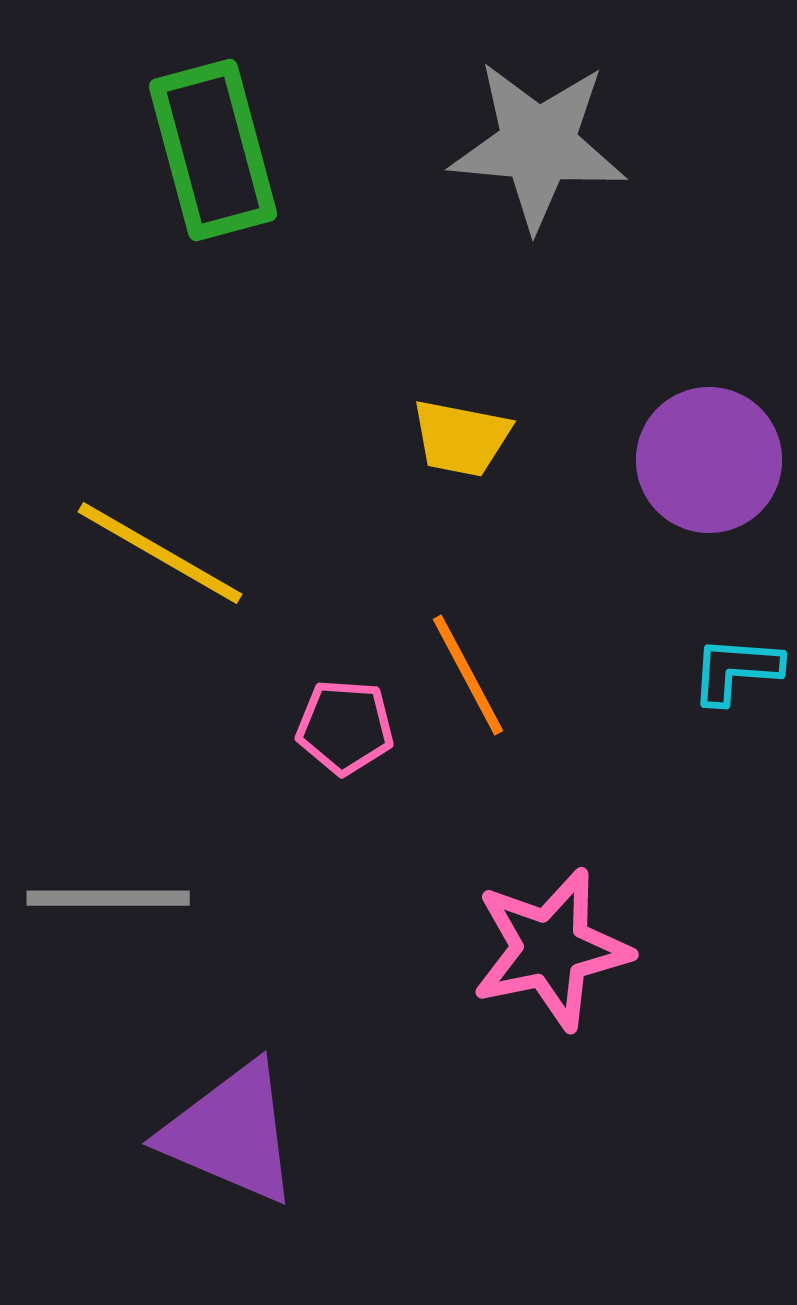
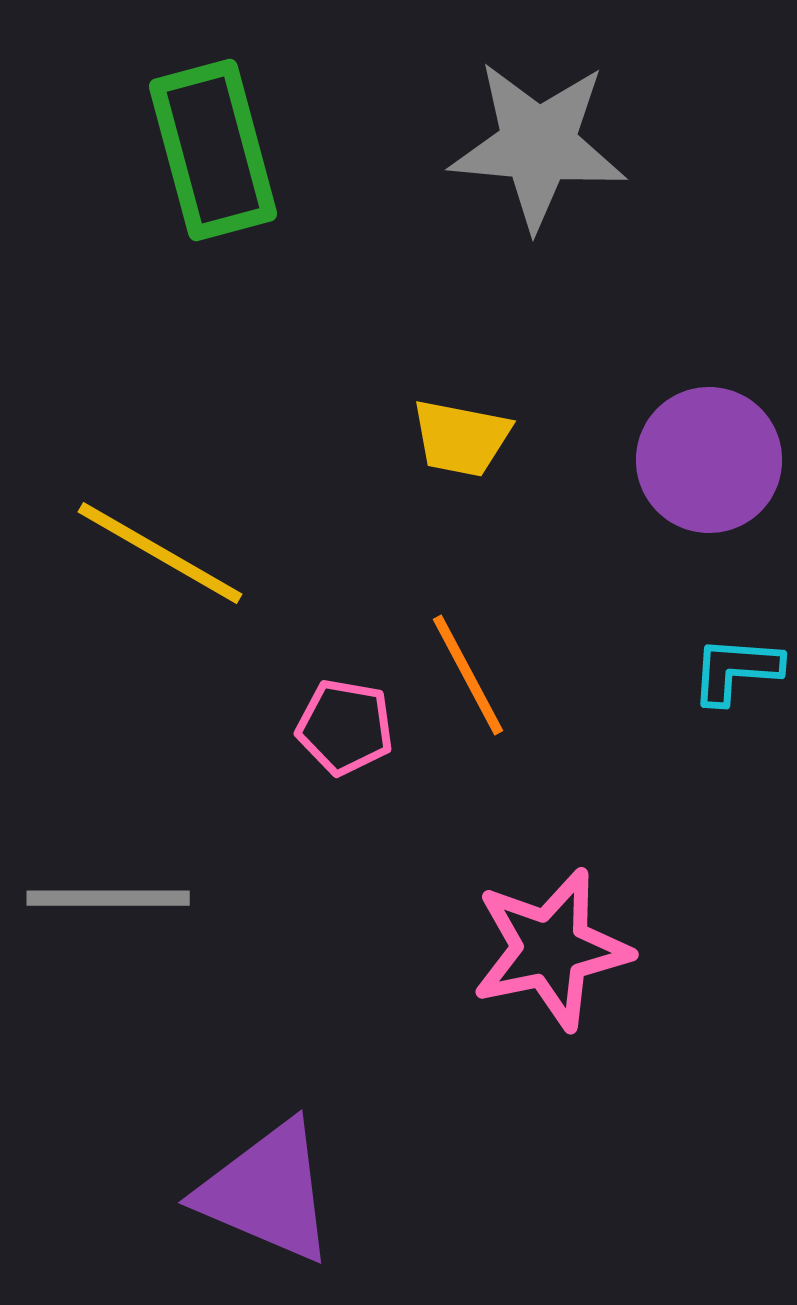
pink pentagon: rotated 6 degrees clockwise
purple triangle: moved 36 px right, 59 px down
